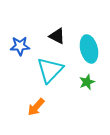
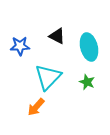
cyan ellipse: moved 2 px up
cyan triangle: moved 2 px left, 7 px down
green star: rotated 28 degrees counterclockwise
